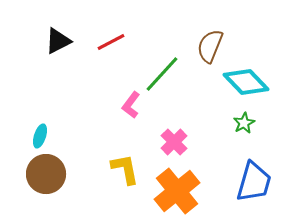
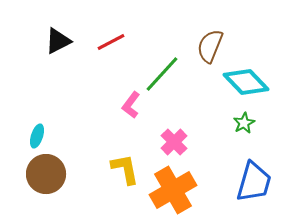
cyan ellipse: moved 3 px left
orange cross: moved 4 px left, 1 px up; rotated 9 degrees clockwise
